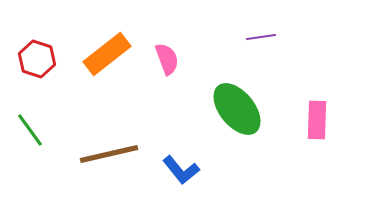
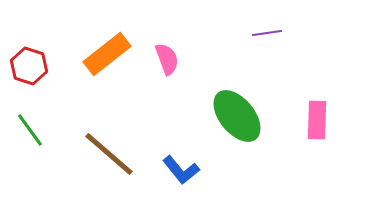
purple line: moved 6 px right, 4 px up
red hexagon: moved 8 px left, 7 px down
green ellipse: moved 7 px down
brown line: rotated 54 degrees clockwise
